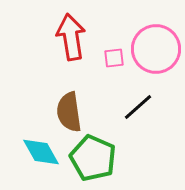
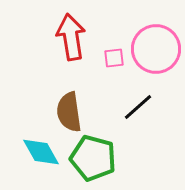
green pentagon: rotated 9 degrees counterclockwise
